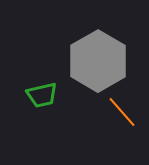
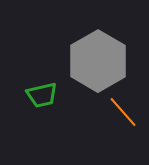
orange line: moved 1 px right
